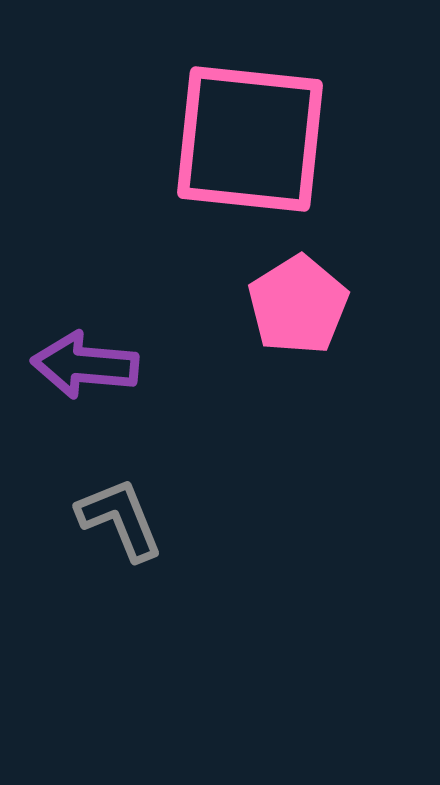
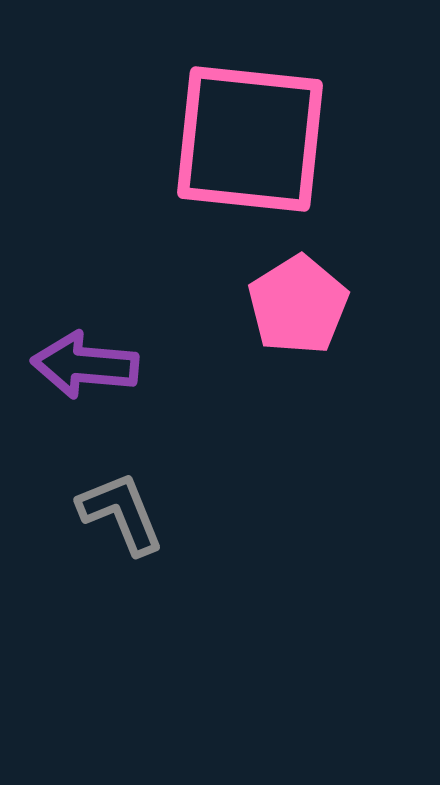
gray L-shape: moved 1 px right, 6 px up
